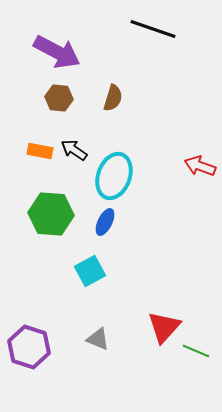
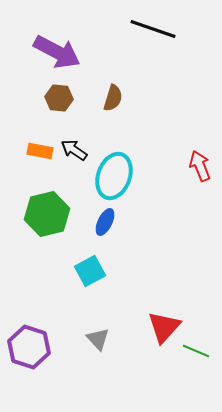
red arrow: rotated 48 degrees clockwise
green hexagon: moved 4 px left; rotated 18 degrees counterclockwise
gray triangle: rotated 25 degrees clockwise
